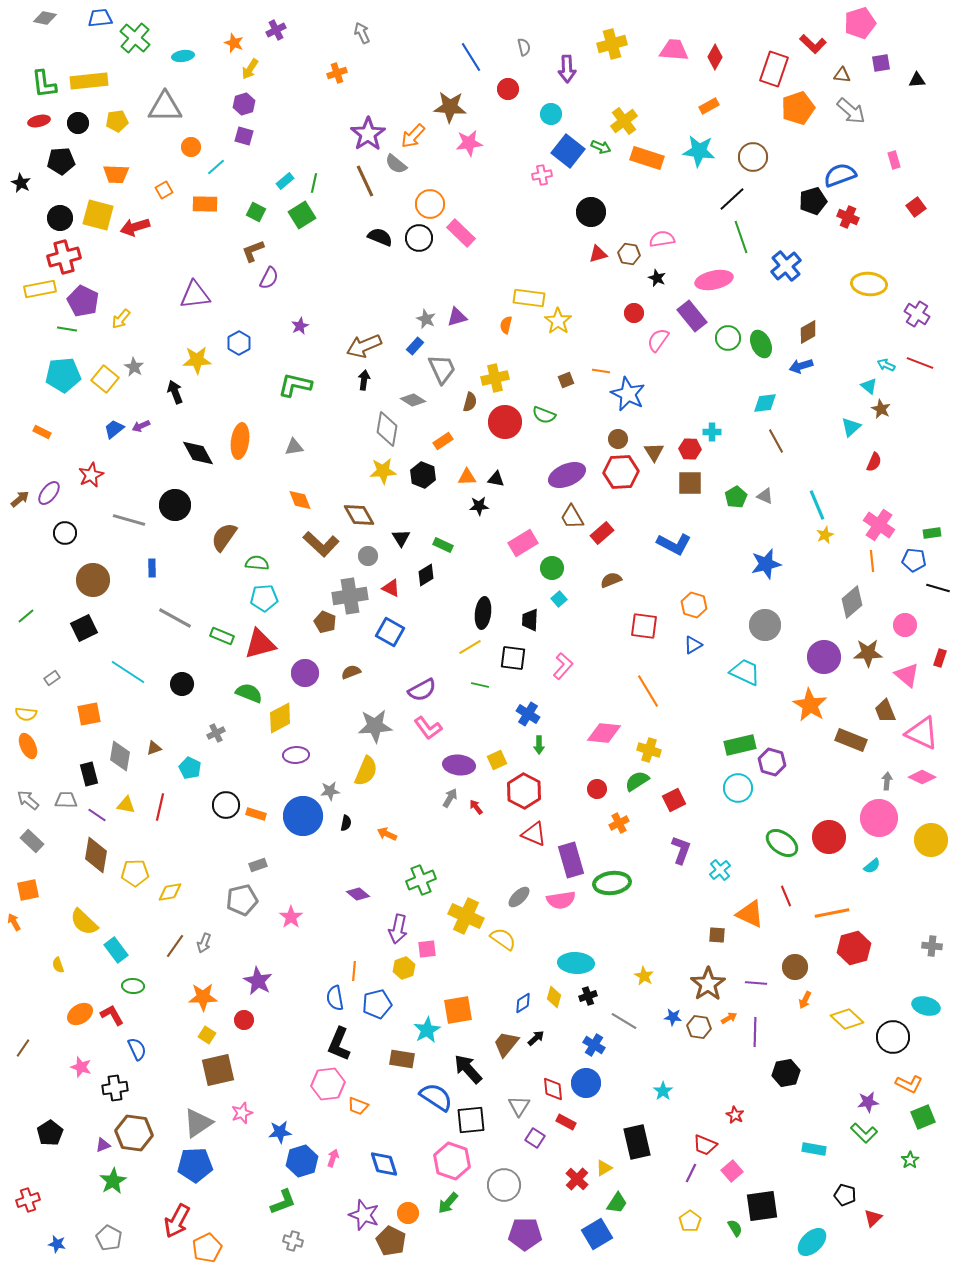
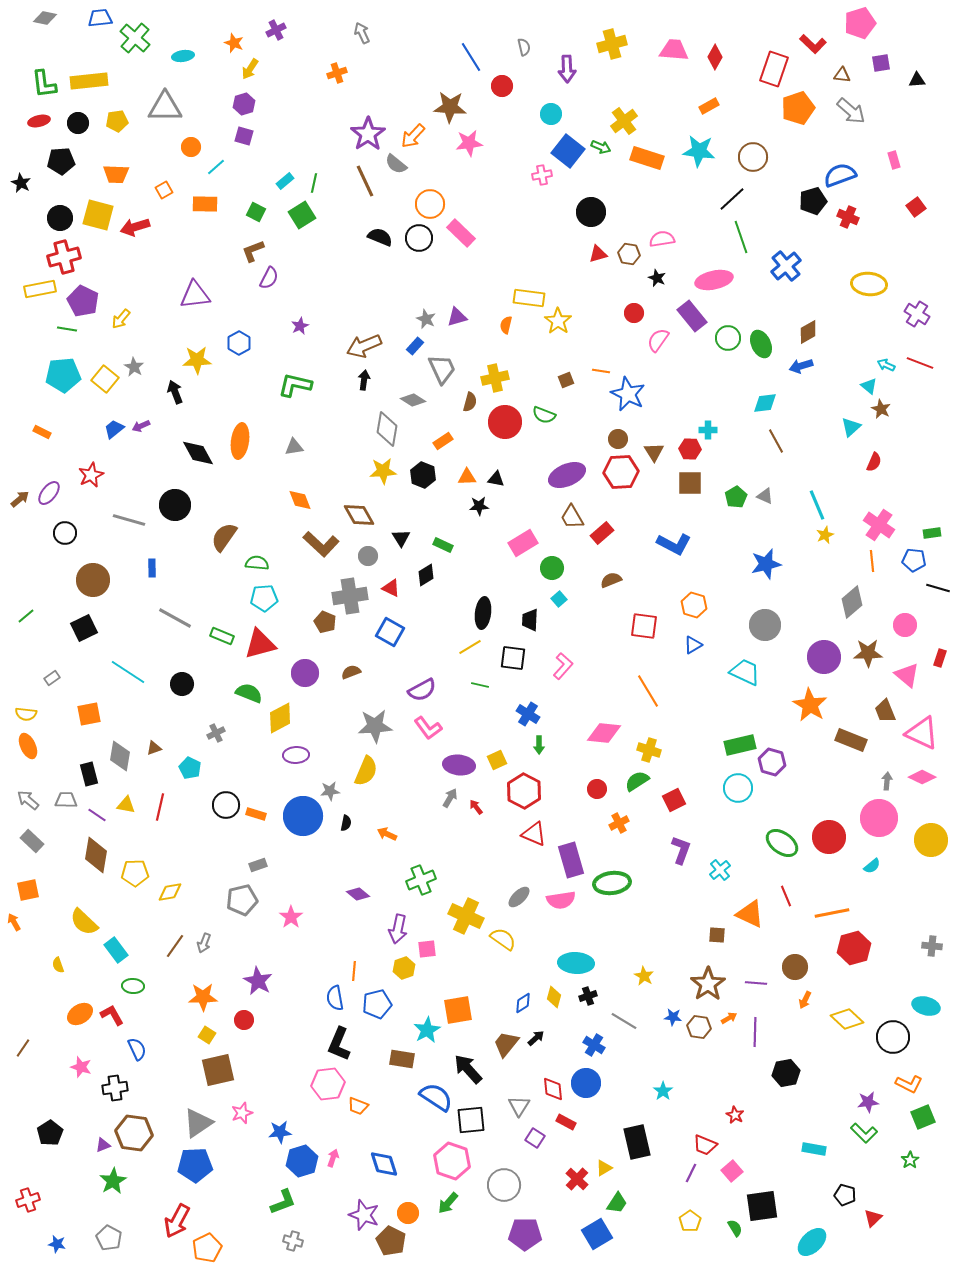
red circle at (508, 89): moved 6 px left, 3 px up
cyan cross at (712, 432): moved 4 px left, 2 px up
